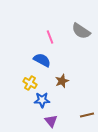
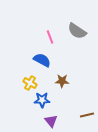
gray semicircle: moved 4 px left
brown star: rotated 24 degrees clockwise
